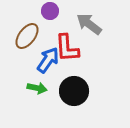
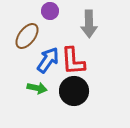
gray arrow: rotated 128 degrees counterclockwise
red L-shape: moved 6 px right, 13 px down
